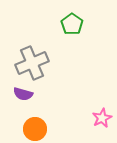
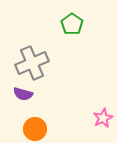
pink star: moved 1 px right
